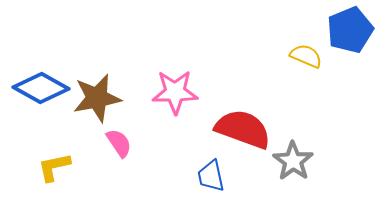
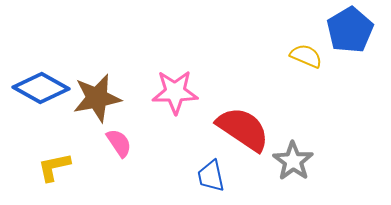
blue pentagon: rotated 9 degrees counterclockwise
red semicircle: rotated 14 degrees clockwise
